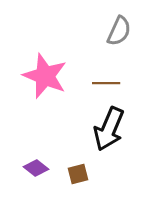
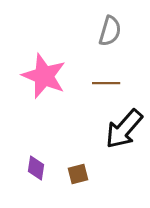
gray semicircle: moved 9 px left; rotated 8 degrees counterclockwise
pink star: moved 1 px left
black arrow: moved 15 px right; rotated 18 degrees clockwise
purple diamond: rotated 60 degrees clockwise
